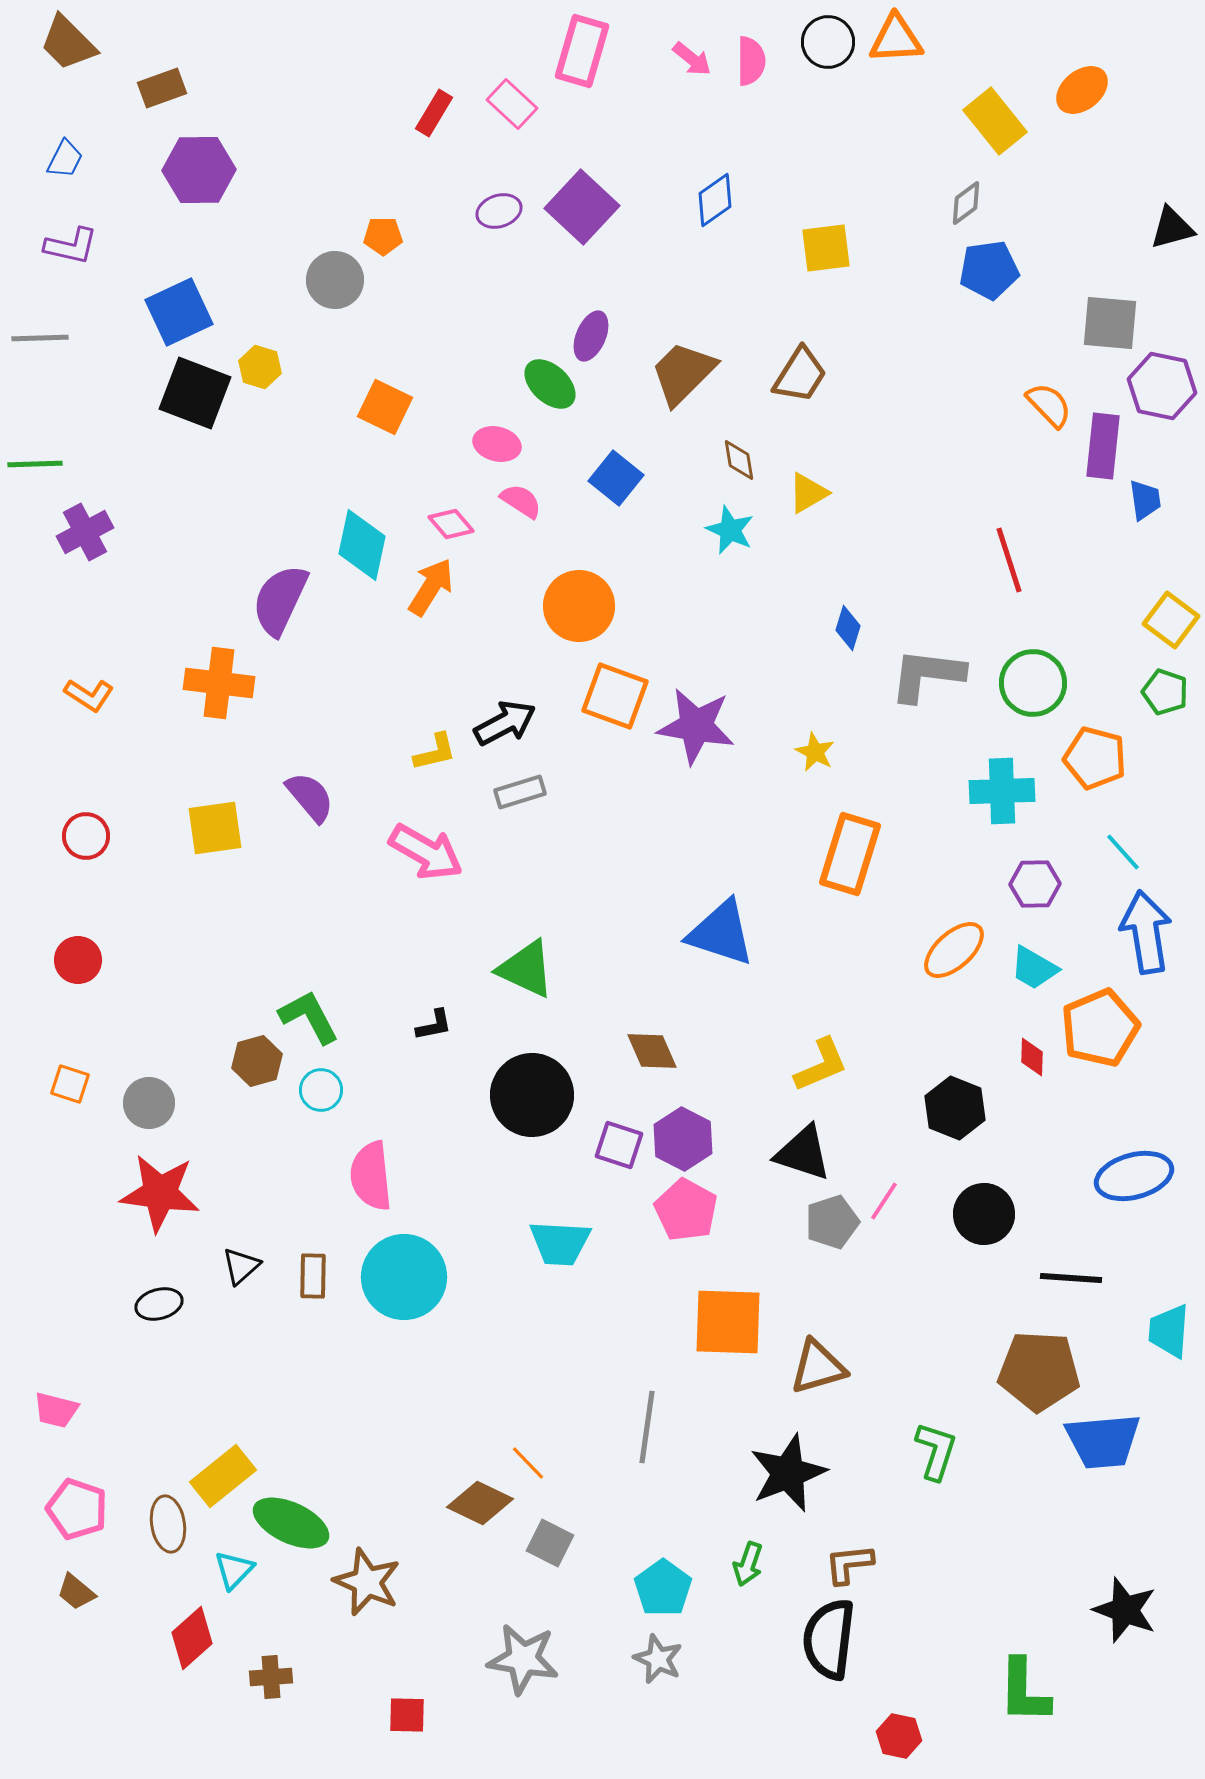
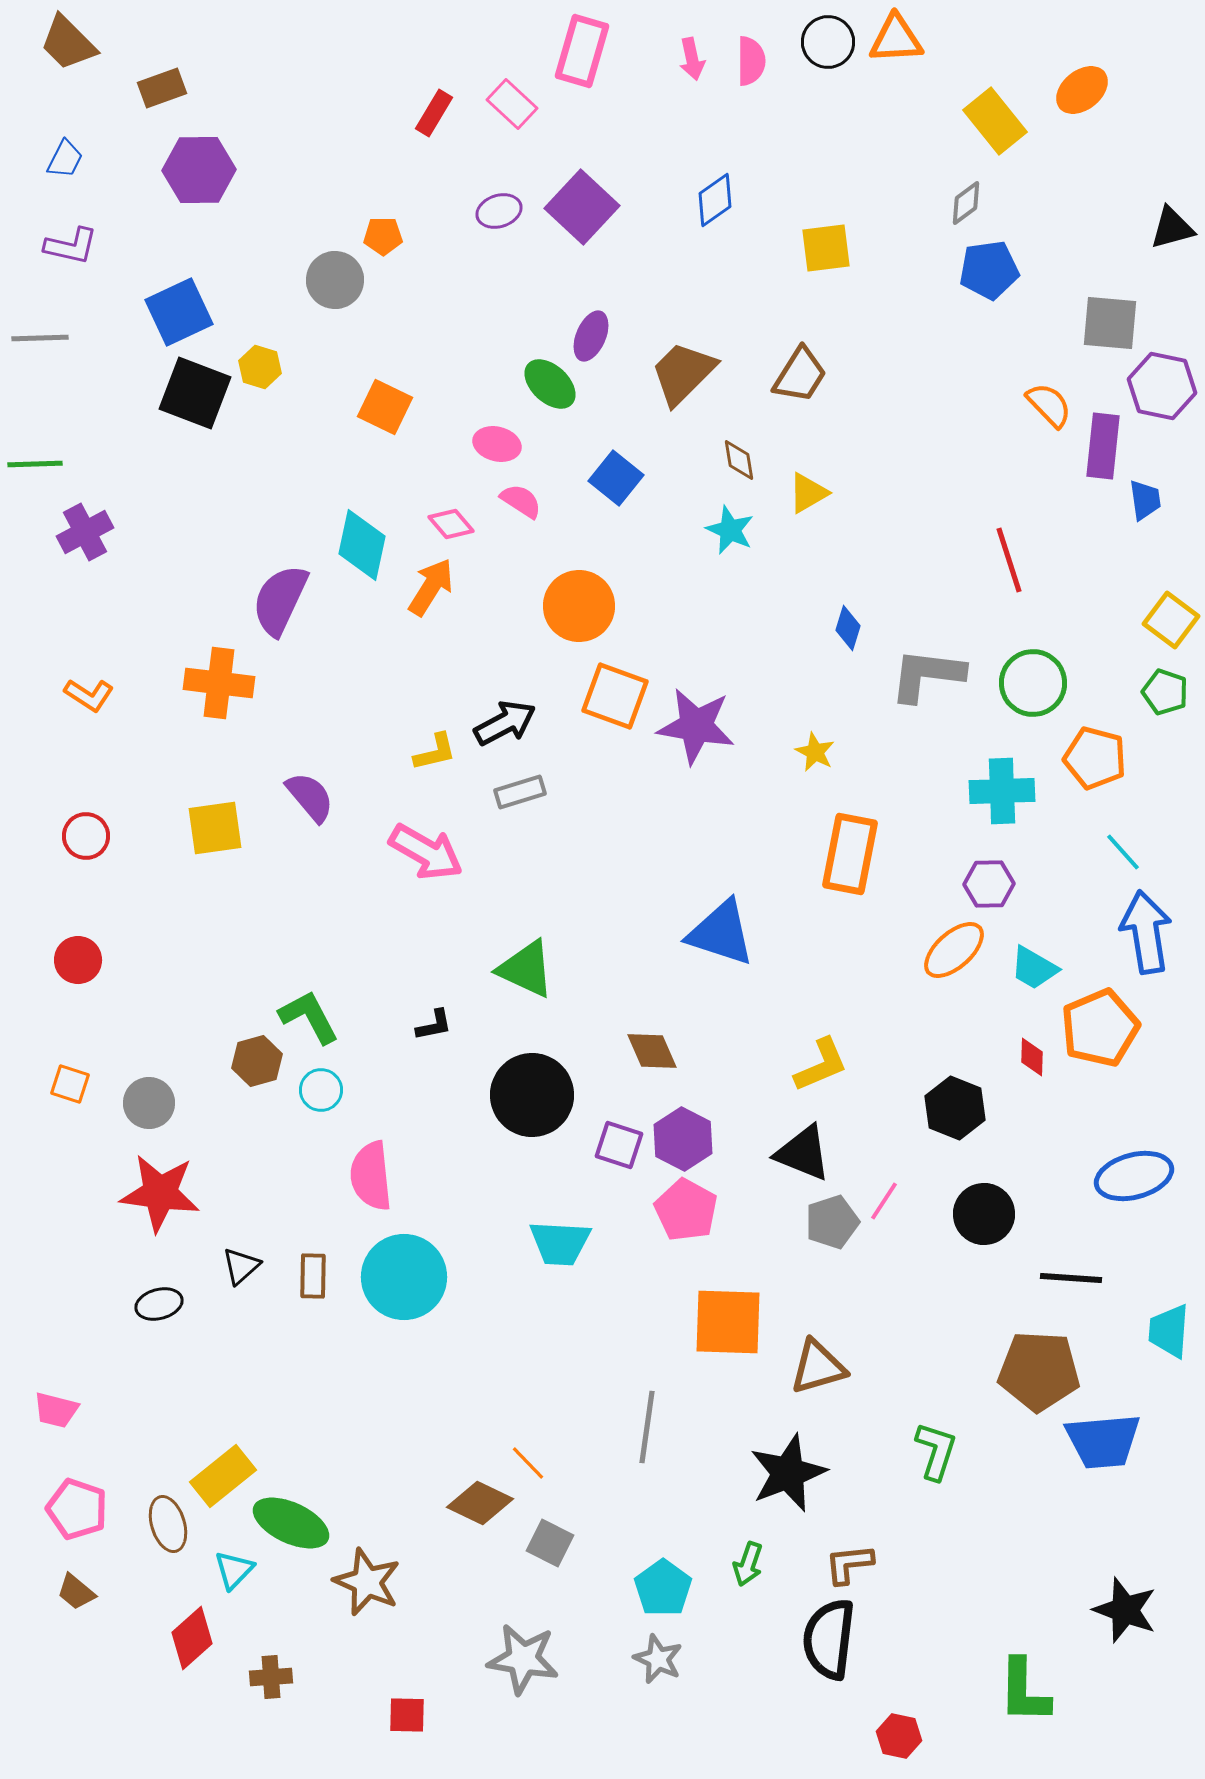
pink arrow at (692, 59): rotated 39 degrees clockwise
orange rectangle at (850, 854): rotated 6 degrees counterclockwise
purple hexagon at (1035, 884): moved 46 px left
black triangle at (803, 1153): rotated 4 degrees clockwise
brown ellipse at (168, 1524): rotated 8 degrees counterclockwise
